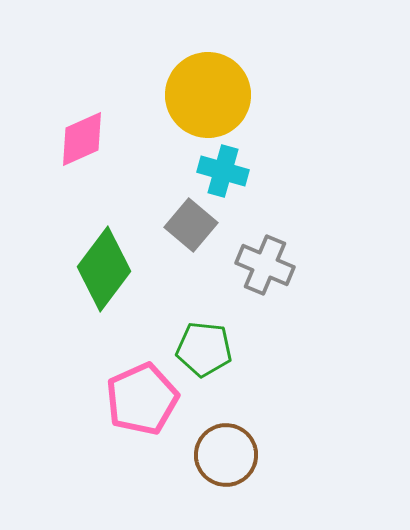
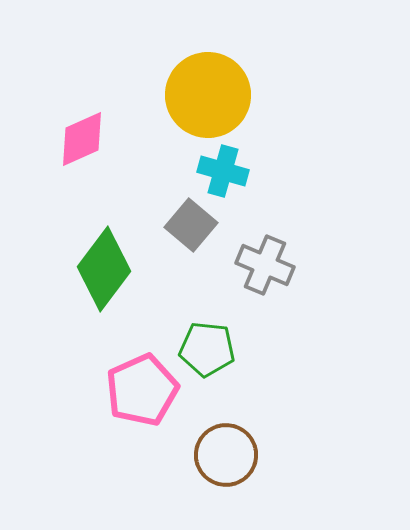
green pentagon: moved 3 px right
pink pentagon: moved 9 px up
